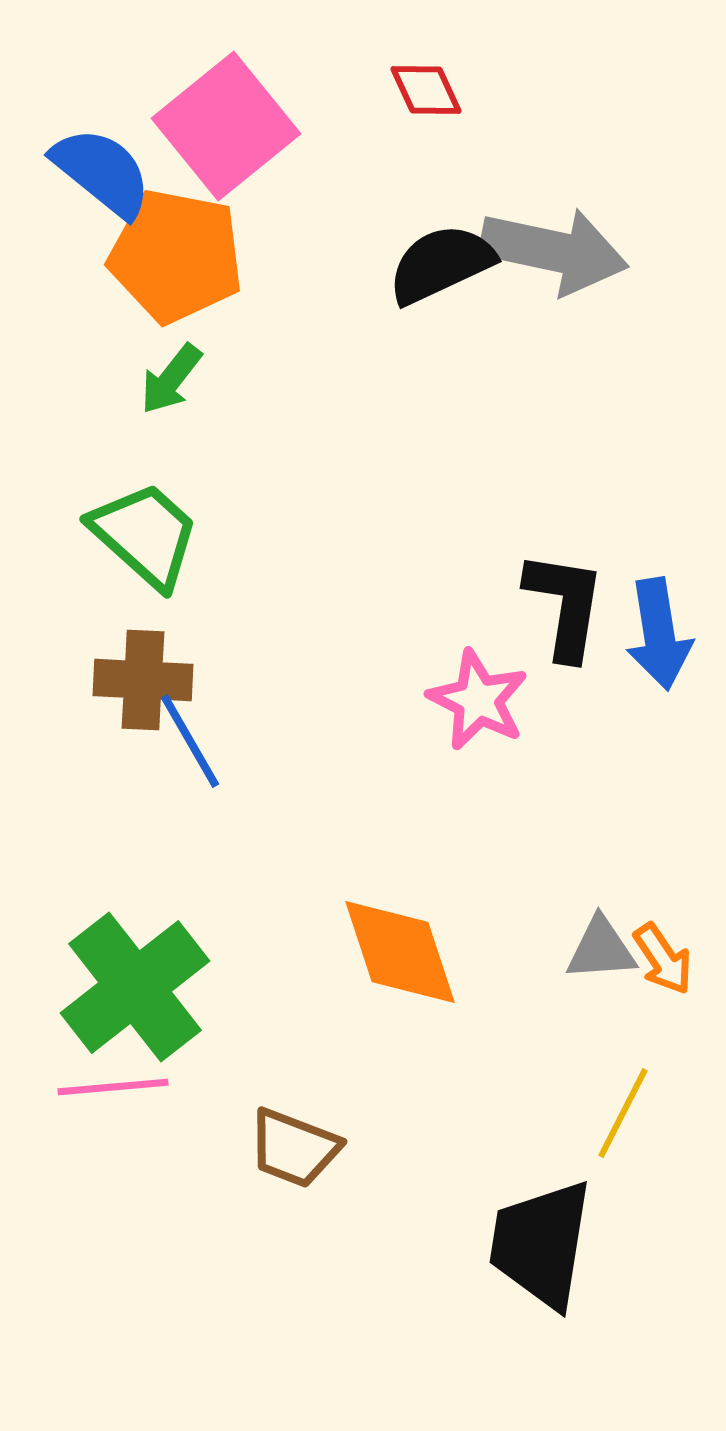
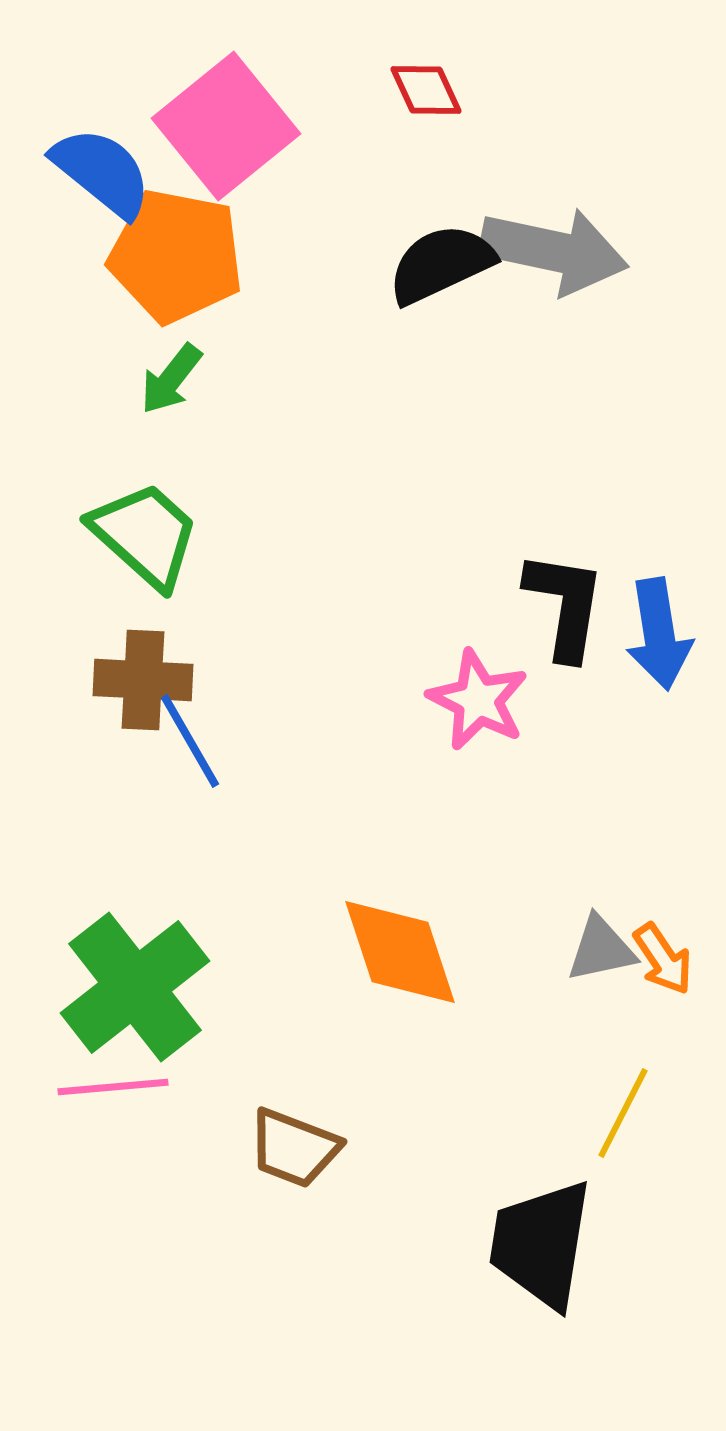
gray triangle: rotated 8 degrees counterclockwise
